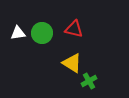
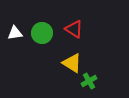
red triangle: rotated 18 degrees clockwise
white triangle: moved 3 px left
